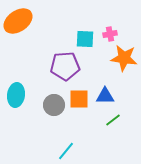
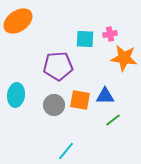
purple pentagon: moved 7 px left
orange square: moved 1 px right, 1 px down; rotated 10 degrees clockwise
